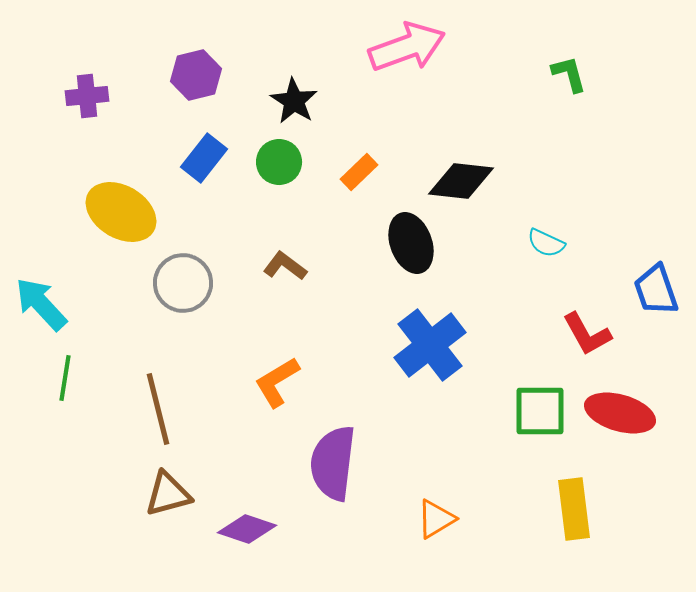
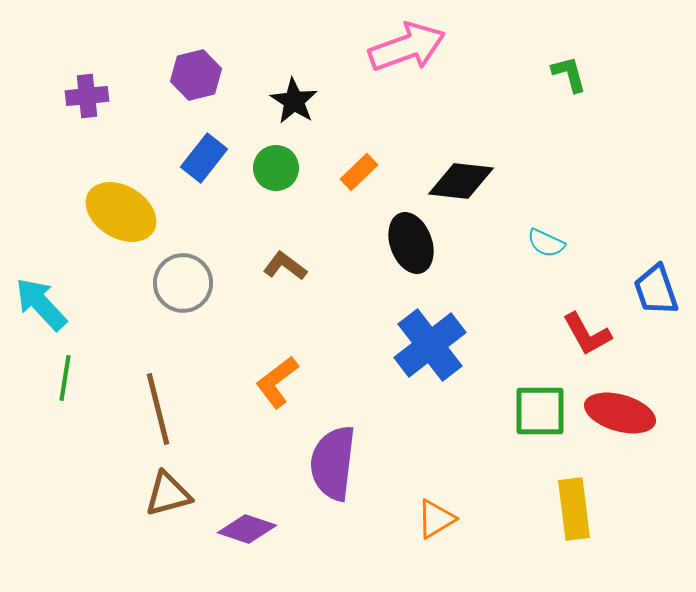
green circle: moved 3 px left, 6 px down
orange L-shape: rotated 6 degrees counterclockwise
